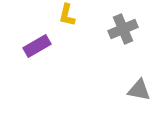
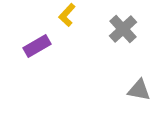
yellow L-shape: rotated 30 degrees clockwise
gray cross: rotated 20 degrees counterclockwise
